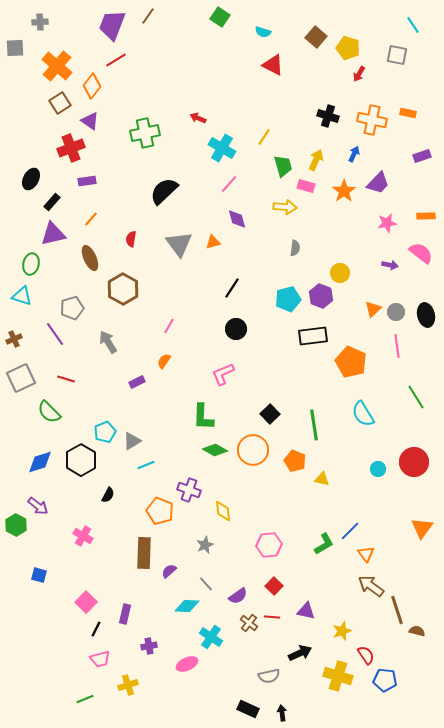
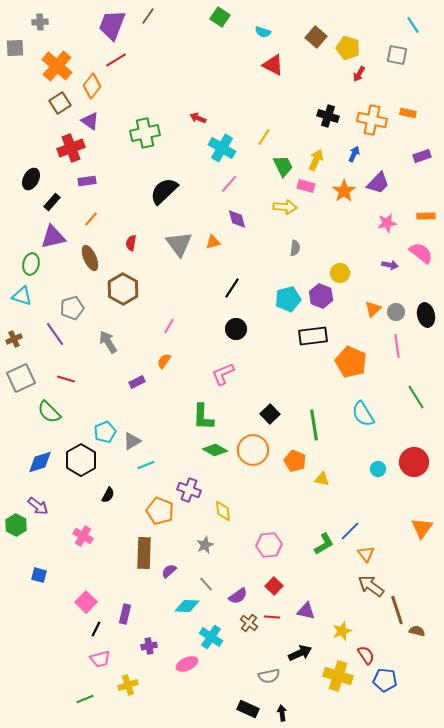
green trapezoid at (283, 166): rotated 10 degrees counterclockwise
purple triangle at (53, 234): moved 3 px down
red semicircle at (131, 239): moved 4 px down
